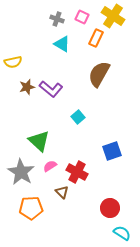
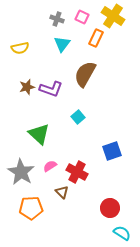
cyan triangle: rotated 36 degrees clockwise
yellow semicircle: moved 7 px right, 14 px up
brown semicircle: moved 14 px left
purple L-shape: rotated 20 degrees counterclockwise
green triangle: moved 7 px up
